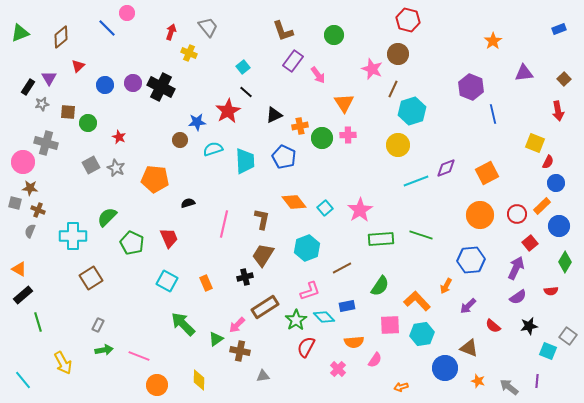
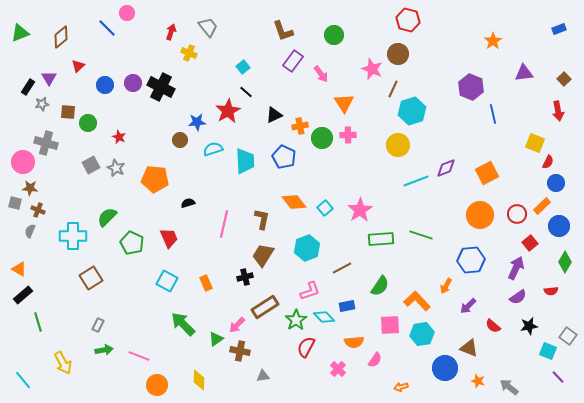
pink arrow at (318, 75): moved 3 px right, 1 px up
purple line at (537, 381): moved 21 px right, 4 px up; rotated 48 degrees counterclockwise
